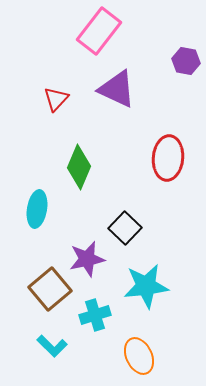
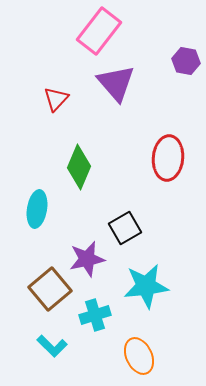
purple triangle: moved 1 px left, 6 px up; rotated 24 degrees clockwise
black square: rotated 16 degrees clockwise
